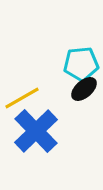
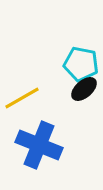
cyan pentagon: rotated 16 degrees clockwise
blue cross: moved 3 px right, 14 px down; rotated 24 degrees counterclockwise
